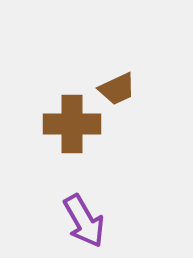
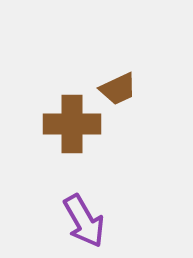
brown trapezoid: moved 1 px right
